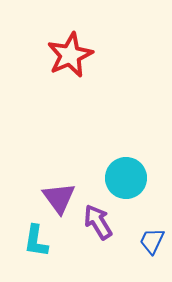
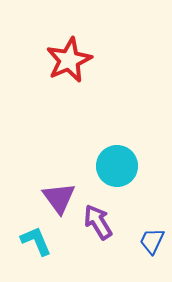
red star: moved 1 px left, 5 px down
cyan circle: moved 9 px left, 12 px up
cyan L-shape: rotated 148 degrees clockwise
